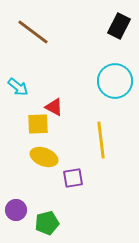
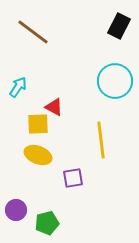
cyan arrow: rotated 95 degrees counterclockwise
yellow ellipse: moved 6 px left, 2 px up
